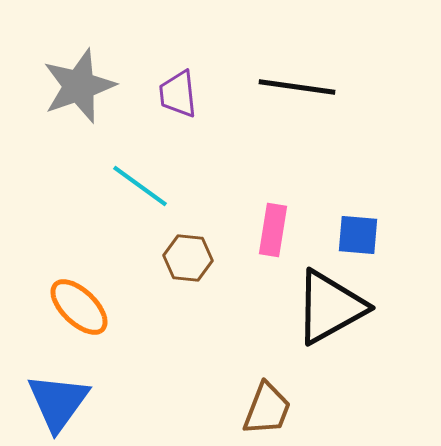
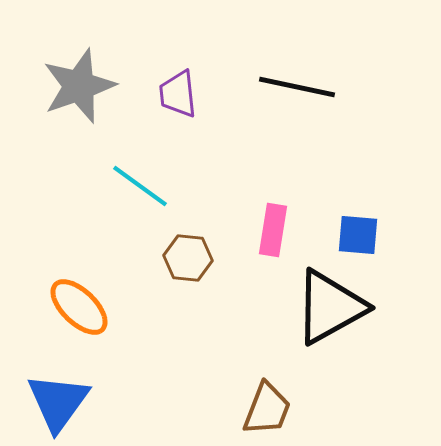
black line: rotated 4 degrees clockwise
